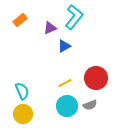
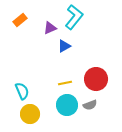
red circle: moved 1 px down
yellow line: rotated 16 degrees clockwise
cyan circle: moved 1 px up
yellow circle: moved 7 px right
